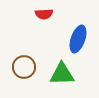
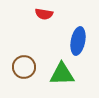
red semicircle: rotated 12 degrees clockwise
blue ellipse: moved 2 px down; rotated 8 degrees counterclockwise
